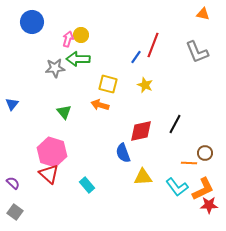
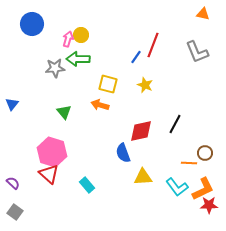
blue circle: moved 2 px down
